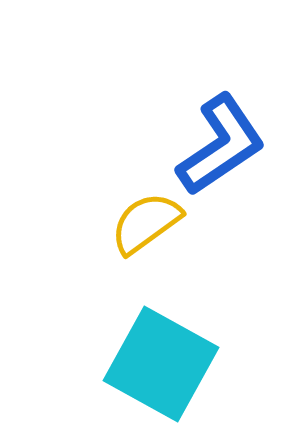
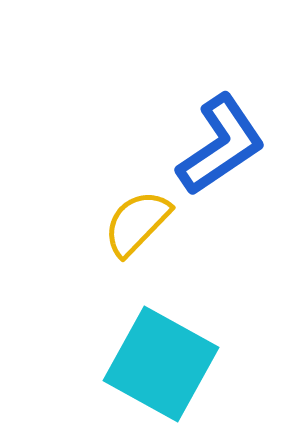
yellow semicircle: moved 9 px left; rotated 10 degrees counterclockwise
